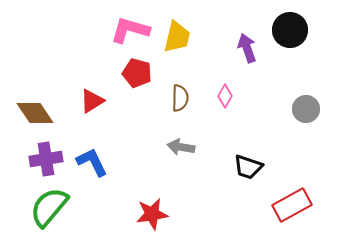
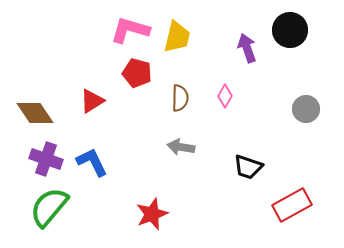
purple cross: rotated 28 degrees clockwise
red star: rotated 12 degrees counterclockwise
